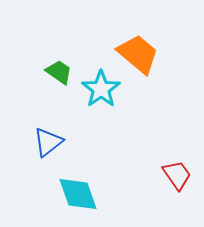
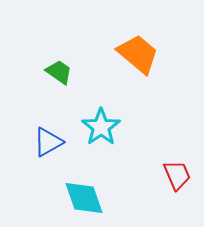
cyan star: moved 38 px down
blue triangle: rotated 8 degrees clockwise
red trapezoid: rotated 12 degrees clockwise
cyan diamond: moved 6 px right, 4 px down
